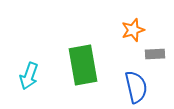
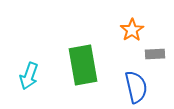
orange star: moved 1 px left; rotated 15 degrees counterclockwise
